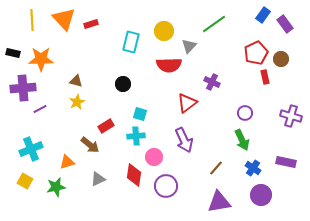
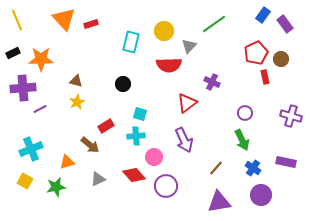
yellow line at (32, 20): moved 15 px left; rotated 20 degrees counterclockwise
black rectangle at (13, 53): rotated 40 degrees counterclockwise
red diamond at (134, 175): rotated 50 degrees counterclockwise
